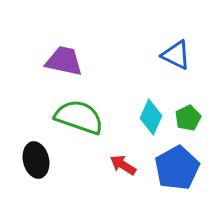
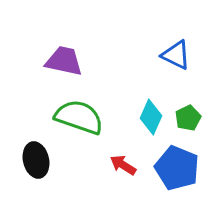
blue pentagon: rotated 21 degrees counterclockwise
